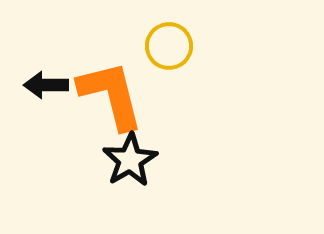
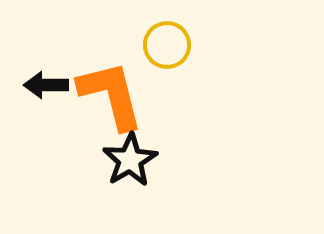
yellow circle: moved 2 px left, 1 px up
